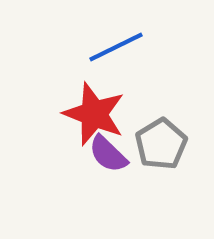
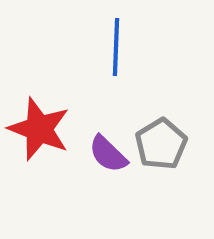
blue line: rotated 62 degrees counterclockwise
red star: moved 55 px left, 15 px down
